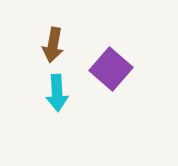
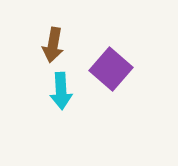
cyan arrow: moved 4 px right, 2 px up
